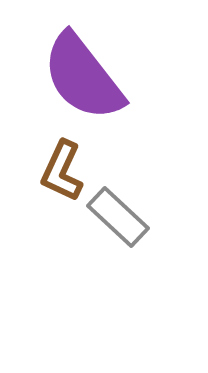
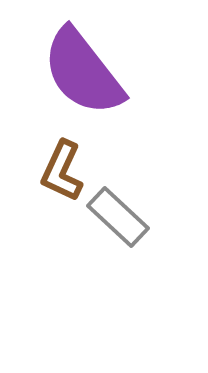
purple semicircle: moved 5 px up
